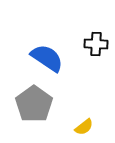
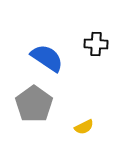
yellow semicircle: rotated 12 degrees clockwise
